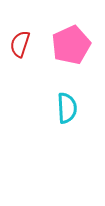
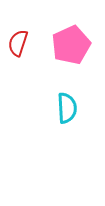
red semicircle: moved 2 px left, 1 px up
